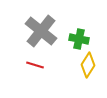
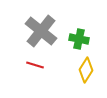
yellow diamond: moved 2 px left, 5 px down
